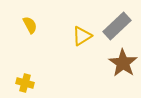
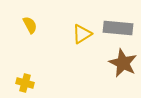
gray rectangle: moved 1 px right, 2 px down; rotated 48 degrees clockwise
yellow triangle: moved 2 px up
brown star: rotated 8 degrees counterclockwise
